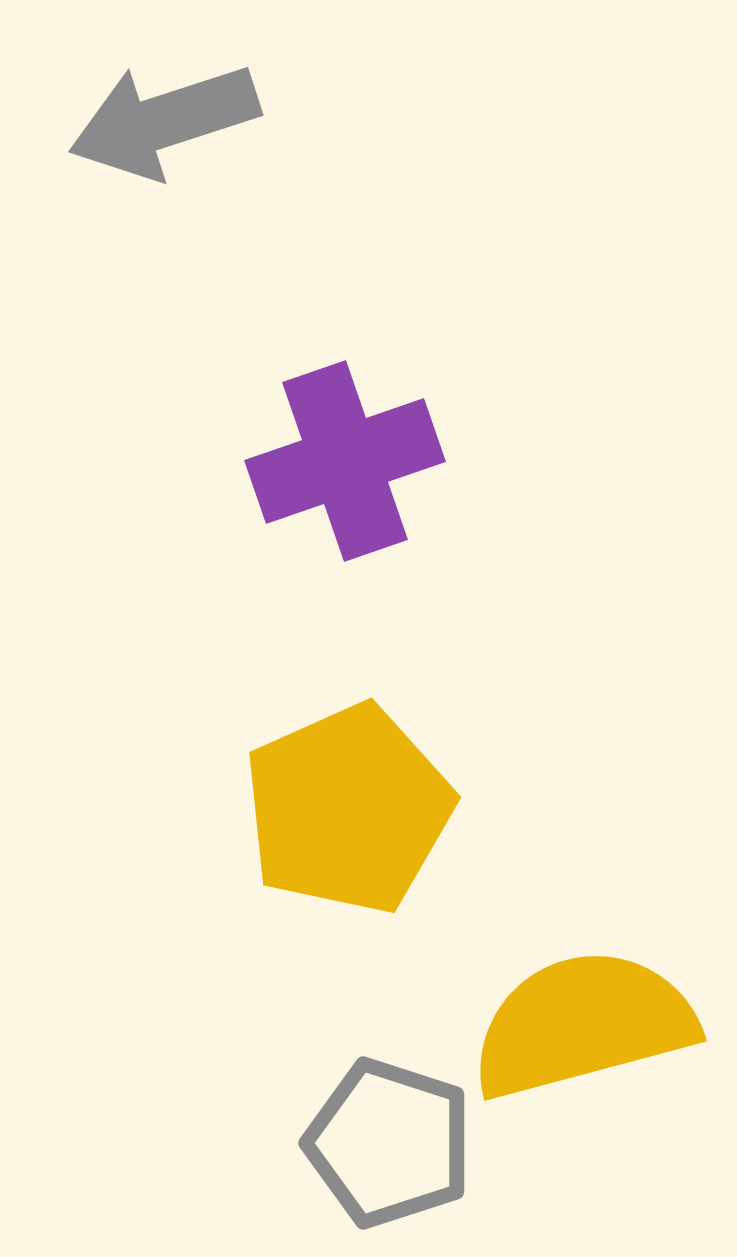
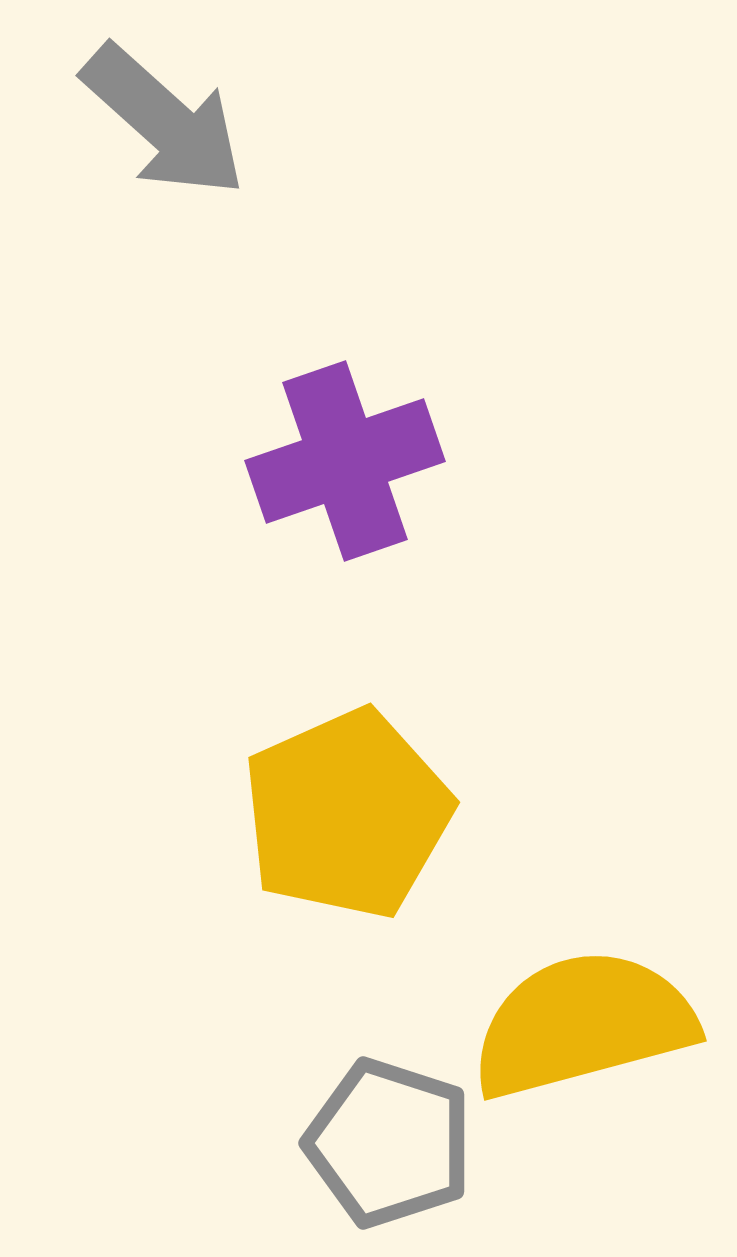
gray arrow: rotated 120 degrees counterclockwise
yellow pentagon: moved 1 px left, 5 px down
